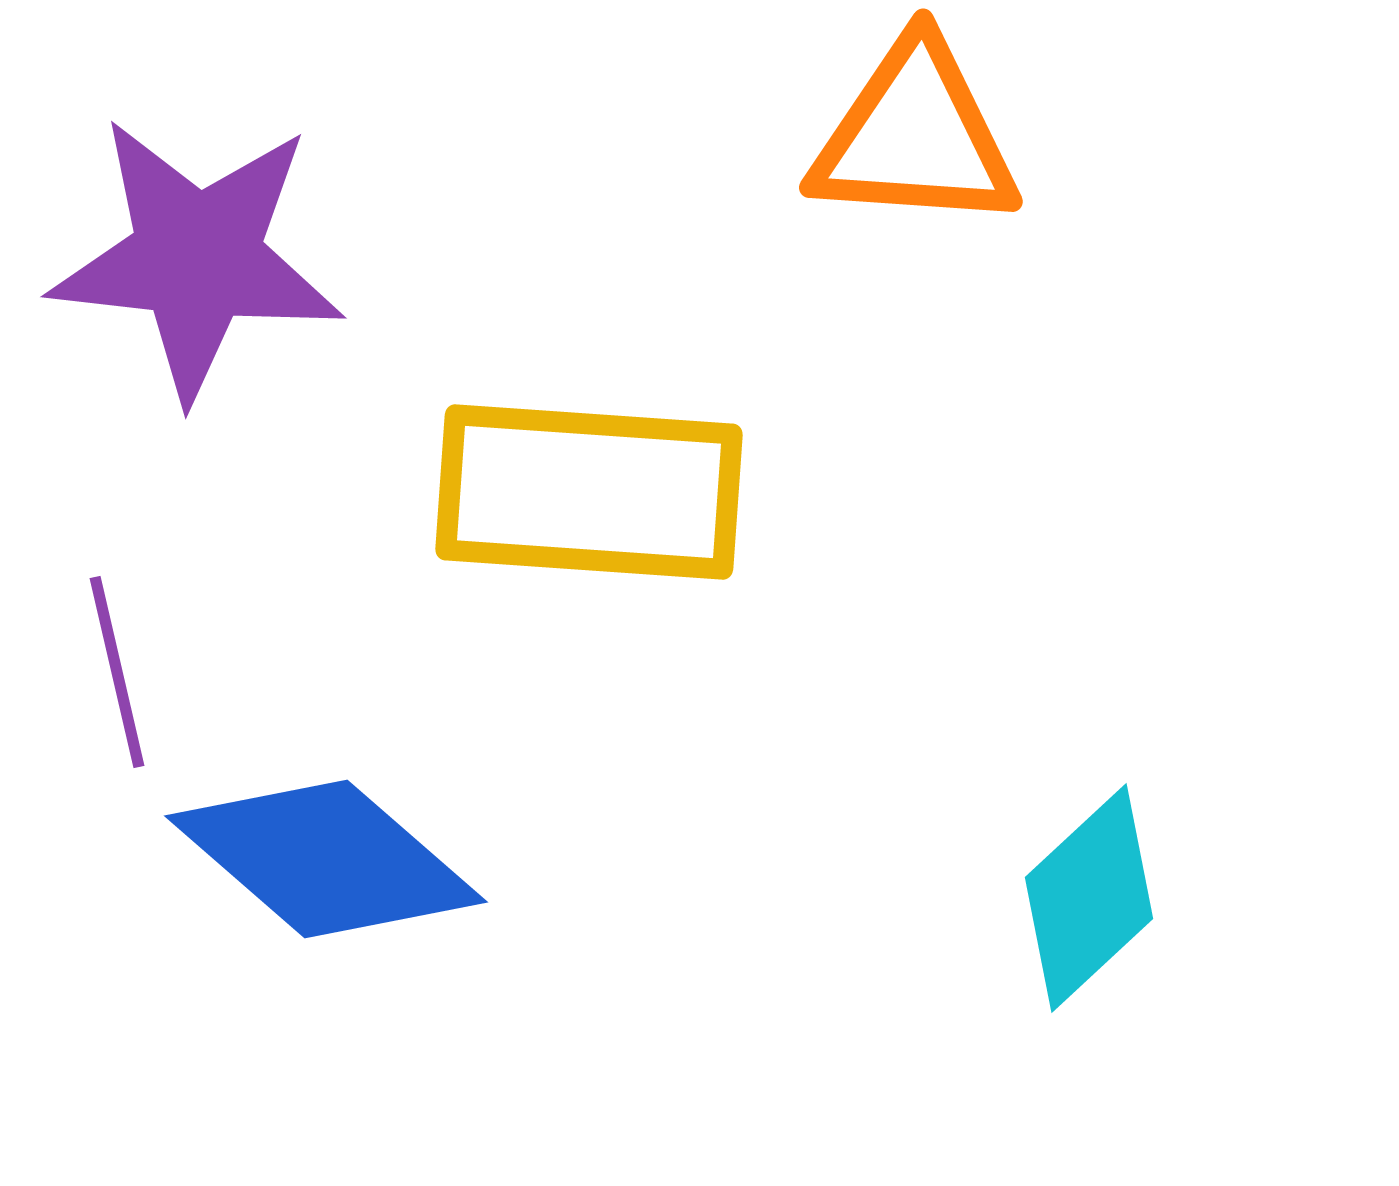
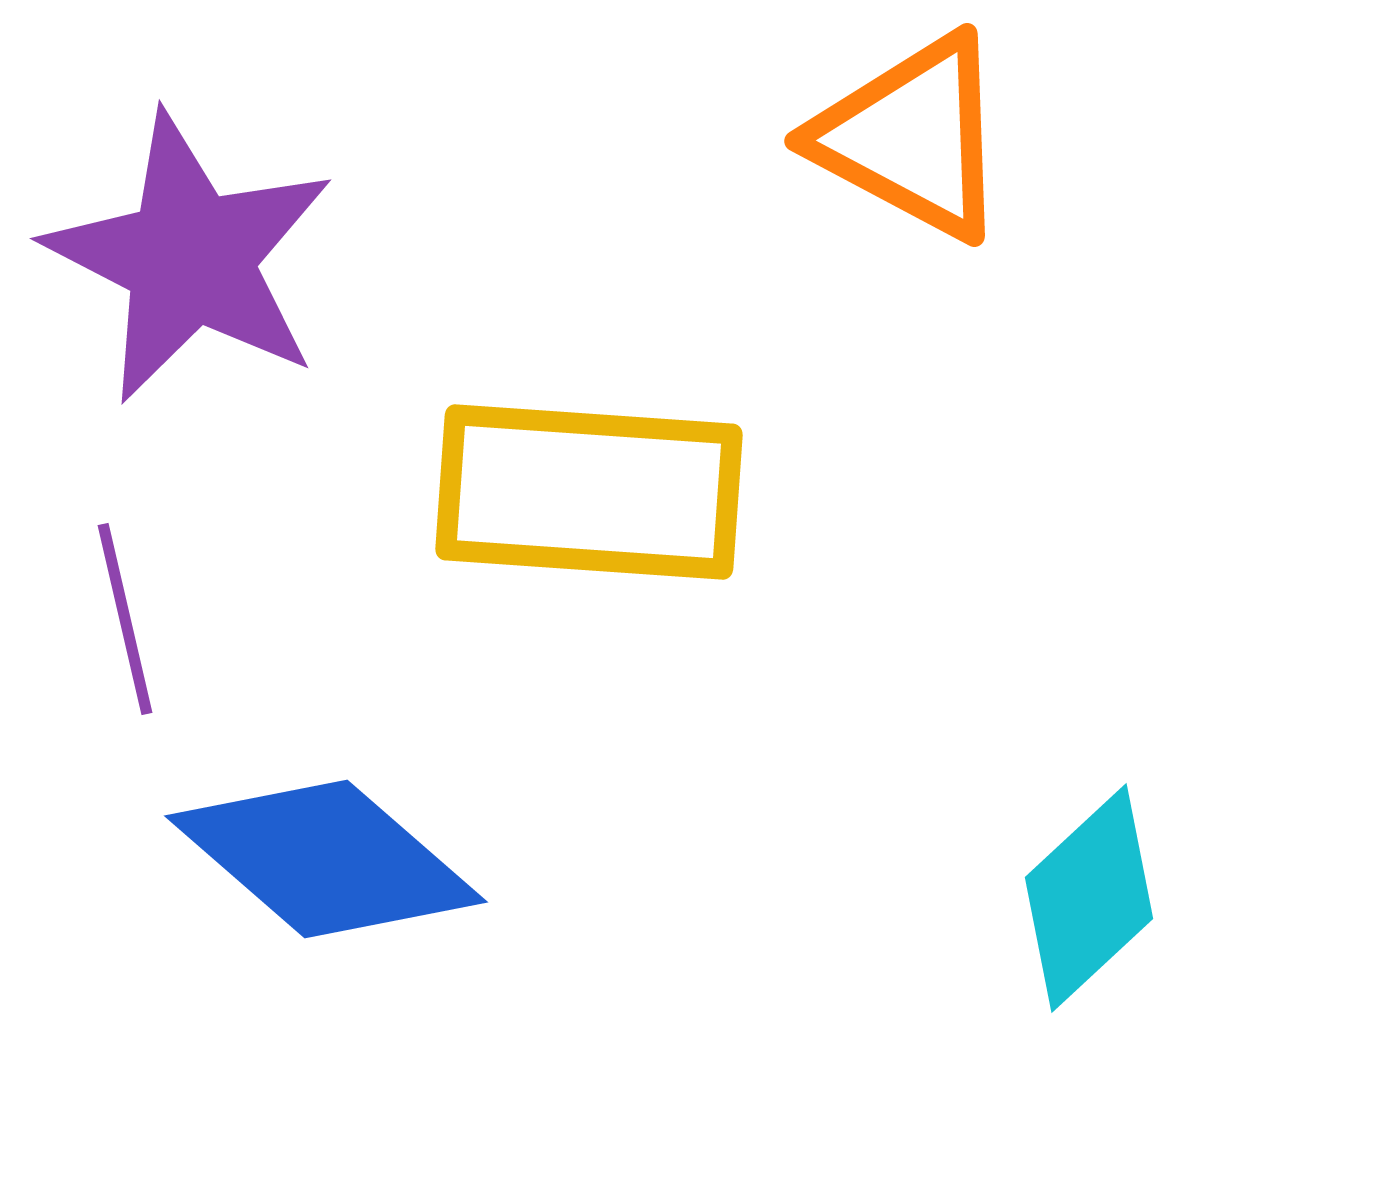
orange triangle: moved 3 px left, 1 px down; rotated 24 degrees clockwise
purple star: moved 7 px left; rotated 21 degrees clockwise
purple line: moved 8 px right, 53 px up
